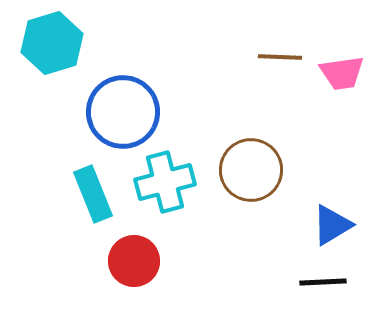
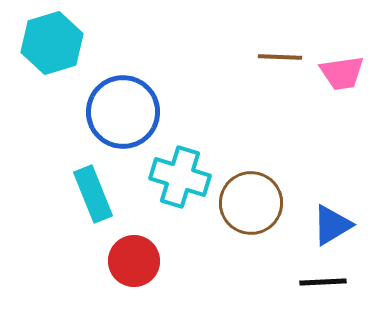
brown circle: moved 33 px down
cyan cross: moved 15 px right, 5 px up; rotated 32 degrees clockwise
